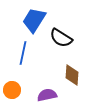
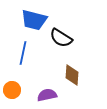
blue trapezoid: rotated 108 degrees counterclockwise
